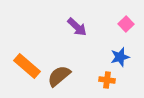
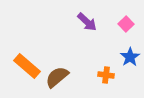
purple arrow: moved 10 px right, 5 px up
blue star: moved 10 px right; rotated 18 degrees counterclockwise
brown semicircle: moved 2 px left, 1 px down
orange cross: moved 1 px left, 5 px up
